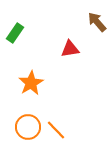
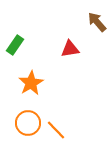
green rectangle: moved 12 px down
orange circle: moved 4 px up
